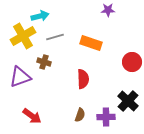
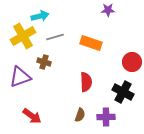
red semicircle: moved 3 px right, 3 px down
black cross: moved 5 px left, 9 px up; rotated 15 degrees counterclockwise
